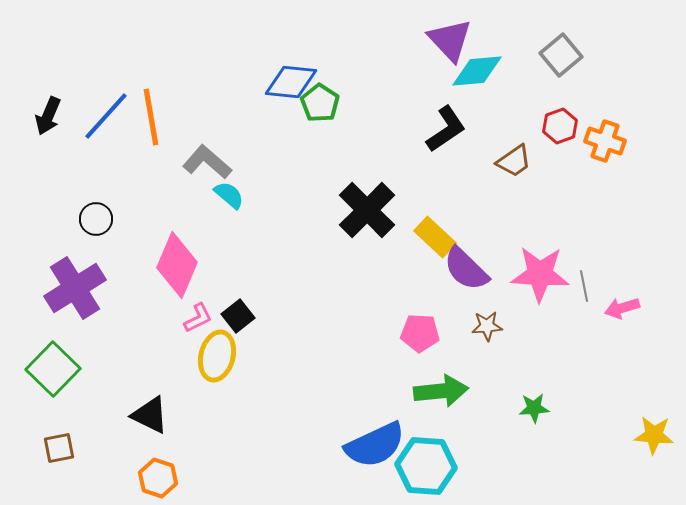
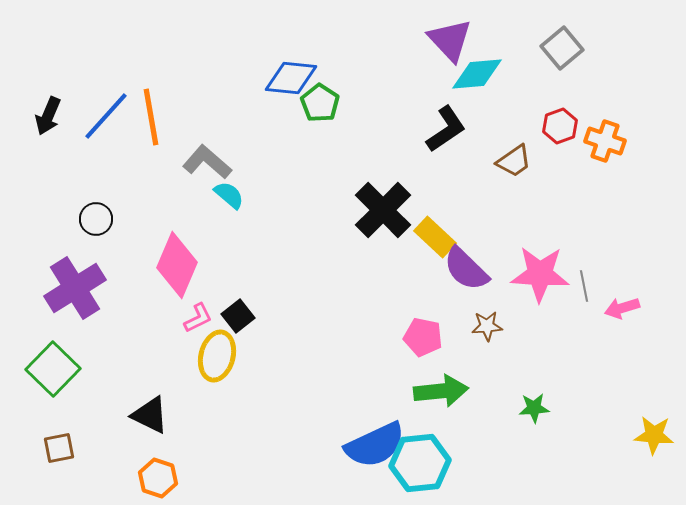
gray square: moved 1 px right, 7 px up
cyan diamond: moved 3 px down
blue diamond: moved 4 px up
black cross: moved 16 px right
pink pentagon: moved 3 px right, 4 px down; rotated 9 degrees clockwise
cyan hexagon: moved 6 px left, 3 px up; rotated 10 degrees counterclockwise
